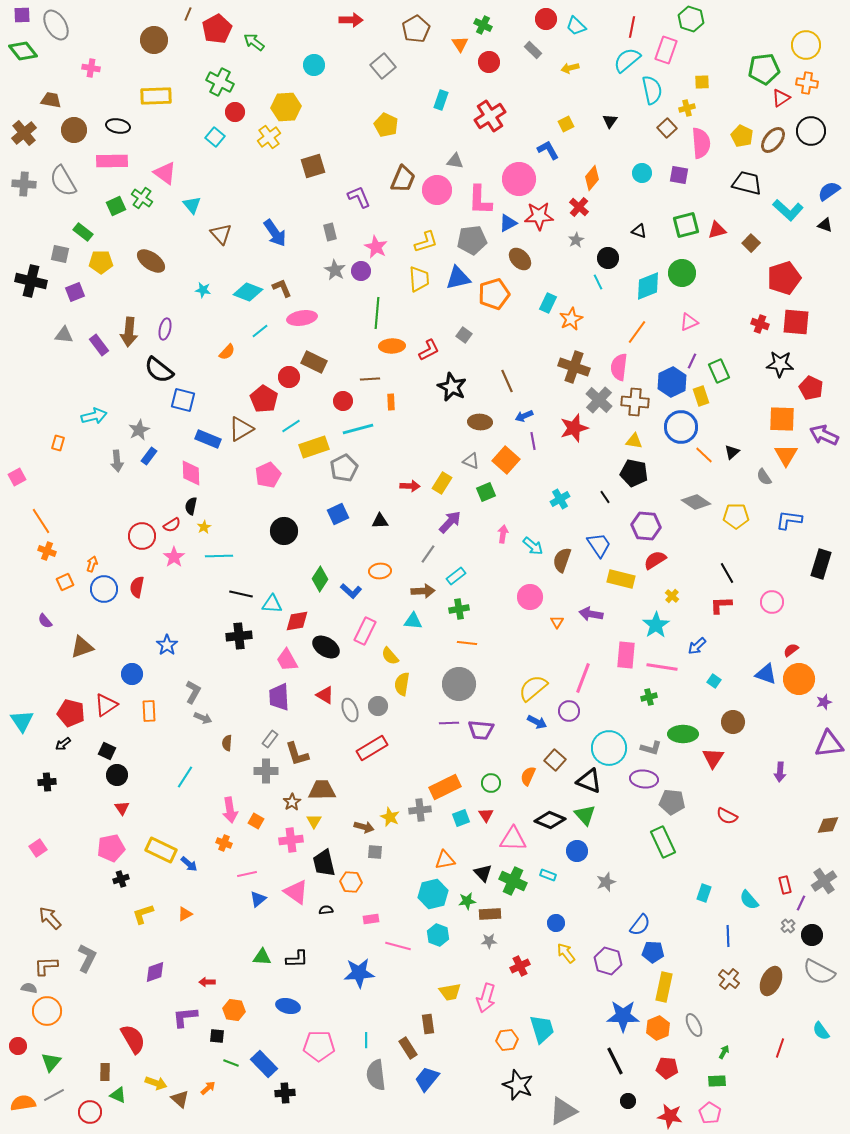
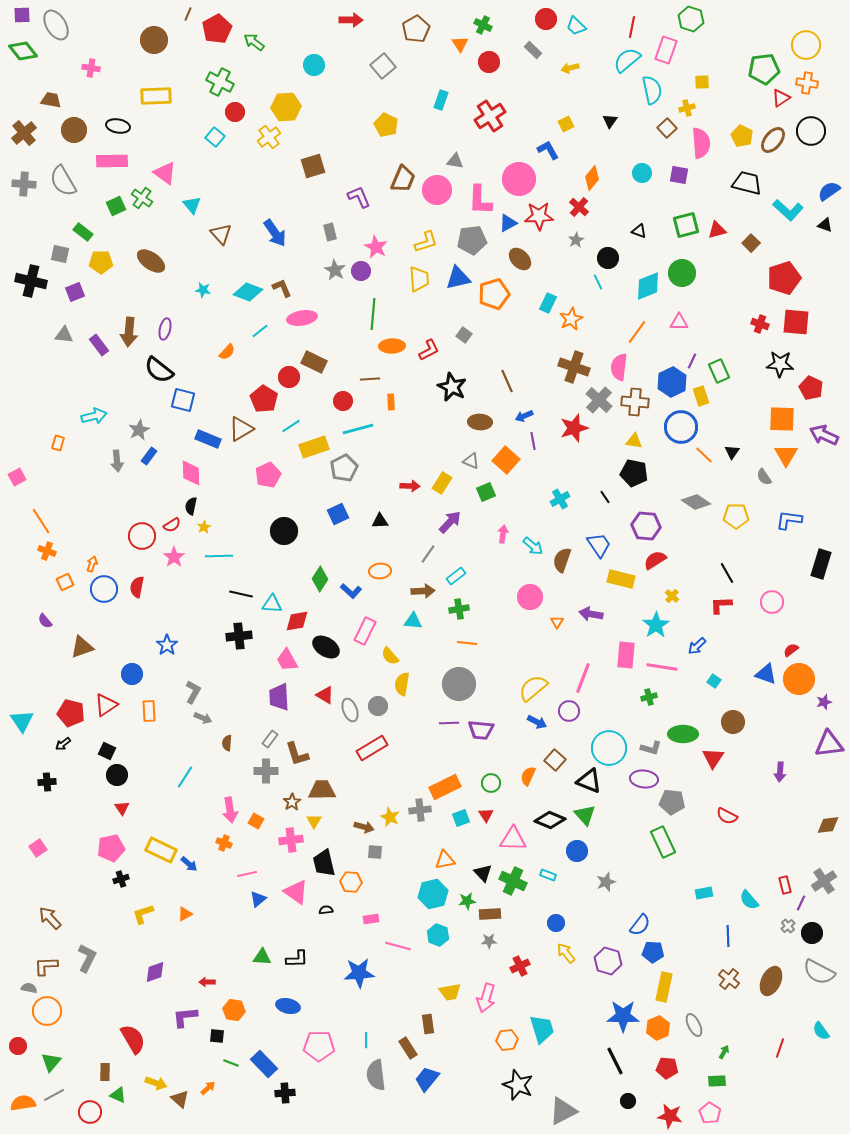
green line at (377, 313): moved 4 px left, 1 px down
pink triangle at (689, 322): moved 10 px left; rotated 24 degrees clockwise
black triangle at (732, 452): rotated 14 degrees counterclockwise
cyan rectangle at (704, 893): rotated 60 degrees clockwise
black circle at (812, 935): moved 2 px up
